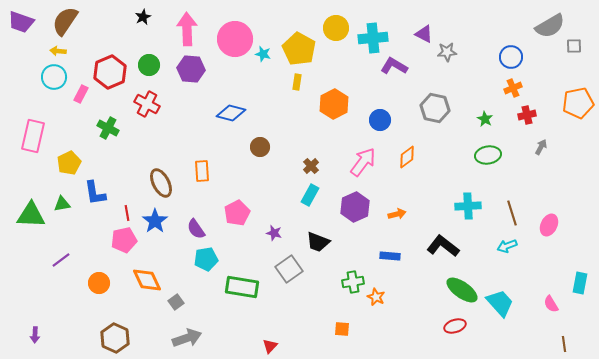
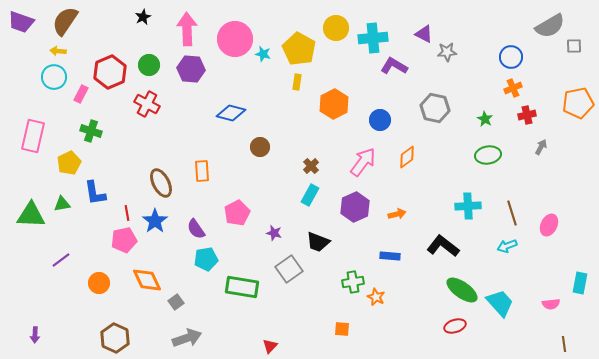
green cross at (108, 128): moved 17 px left, 3 px down; rotated 10 degrees counterclockwise
pink semicircle at (551, 304): rotated 66 degrees counterclockwise
